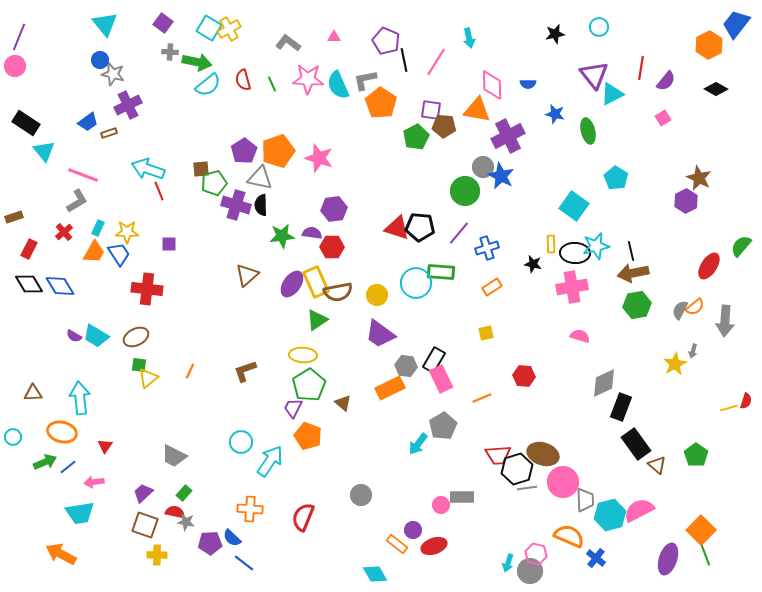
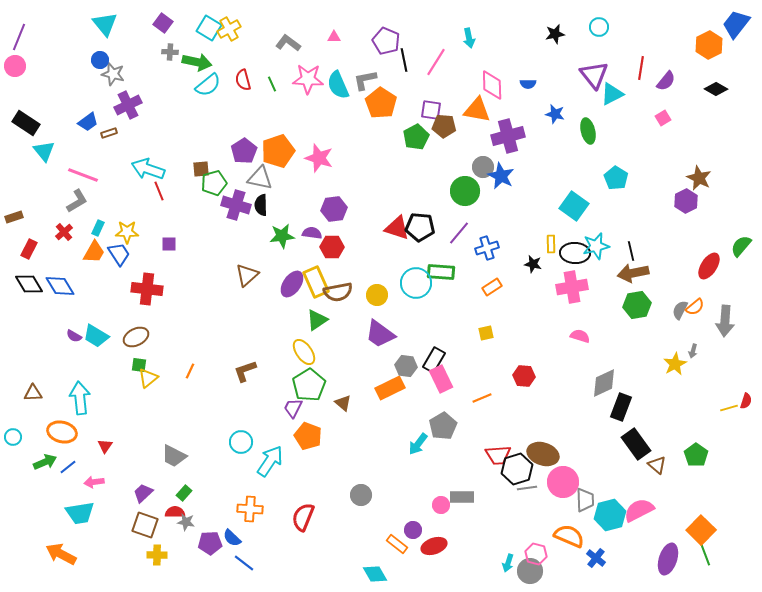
purple cross at (508, 136): rotated 12 degrees clockwise
yellow ellipse at (303, 355): moved 1 px right, 3 px up; rotated 52 degrees clockwise
red semicircle at (175, 512): rotated 12 degrees counterclockwise
